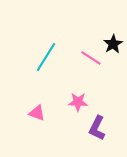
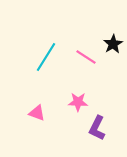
pink line: moved 5 px left, 1 px up
